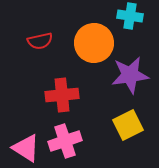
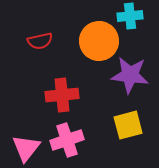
cyan cross: rotated 15 degrees counterclockwise
orange circle: moved 5 px right, 2 px up
purple star: rotated 15 degrees clockwise
yellow square: rotated 12 degrees clockwise
pink cross: moved 2 px right, 1 px up
pink triangle: rotated 36 degrees clockwise
